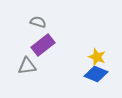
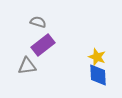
blue diamond: moved 2 px right, 1 px down; rotated 65 degrees clockwise
